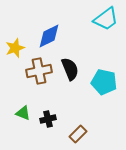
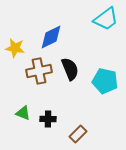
blue diamond: moved 2 px right, 1 px down
yellow star: rotated 30 degrees clockwise
cyan pentagon: moved 1 px right, 1 px up
black cross: rotated 14 degrees clockwise
